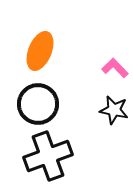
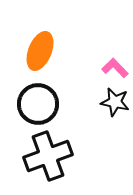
black star: moved 1 px right, 8 px up
